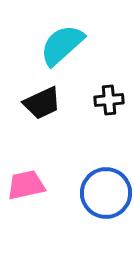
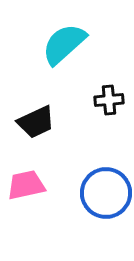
cyan semicircle: moved 2 px right, 1 px up
black trapezoid: moved 6 px left, 19 px down
